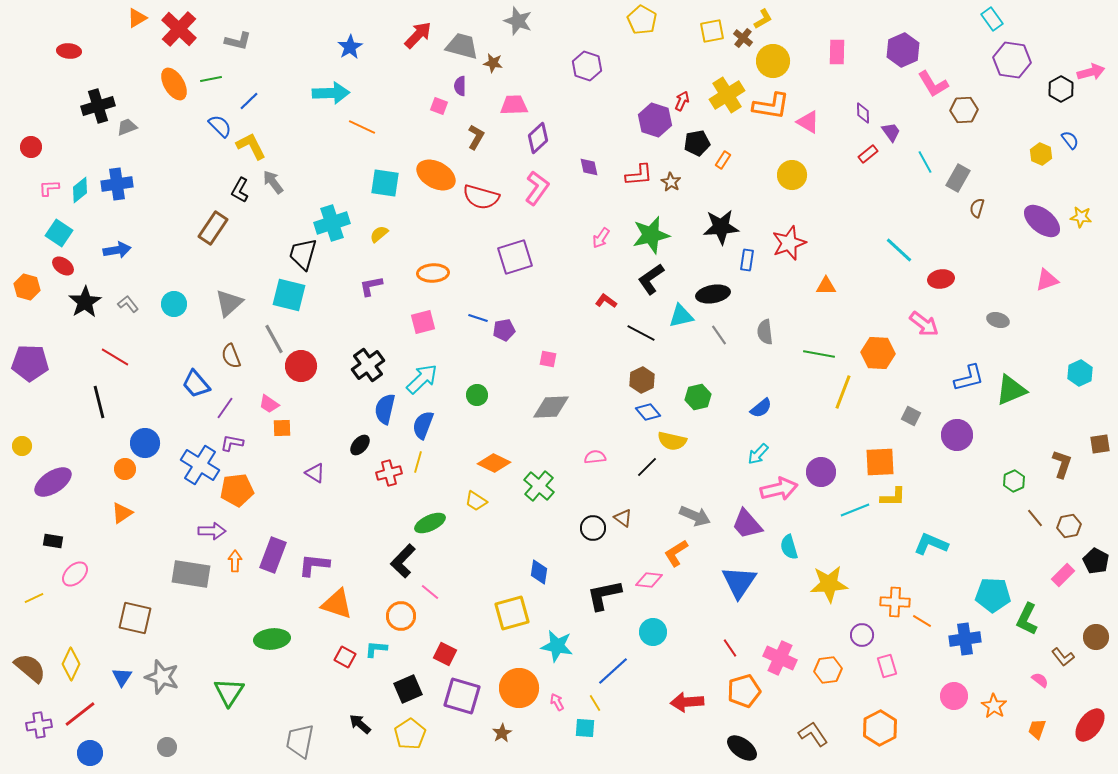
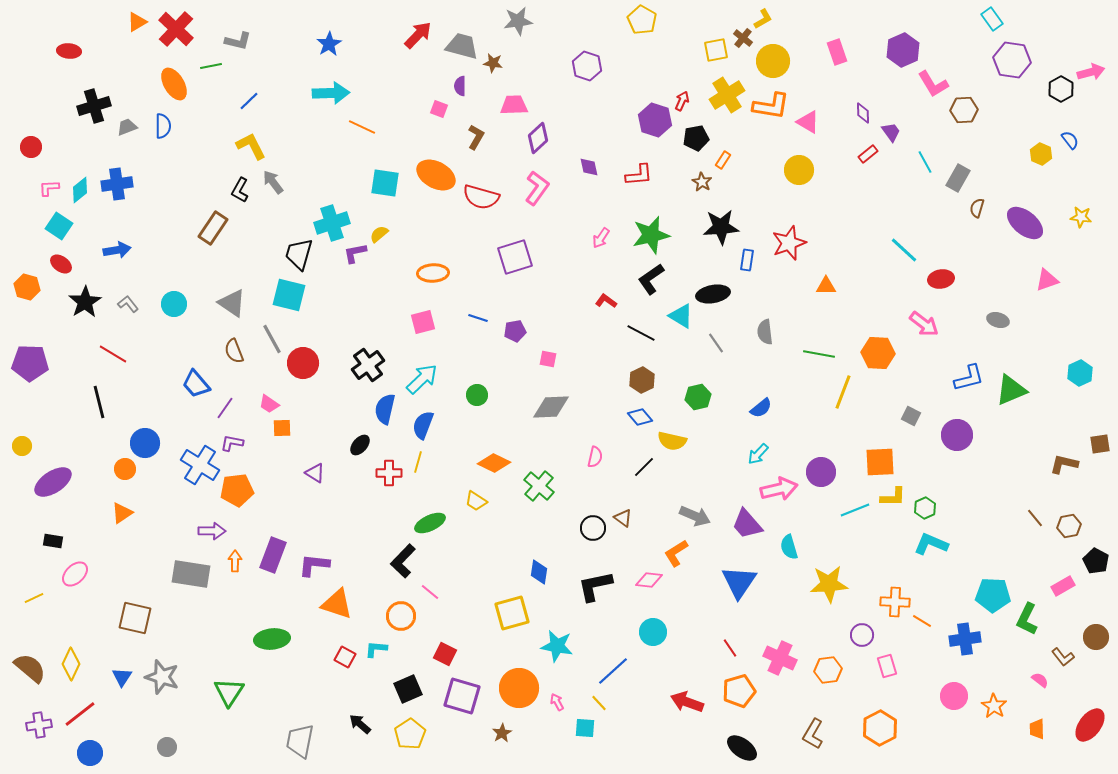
orange triangle at (137, 18): moved 4 px down
gray star at (518, 21): rotated 28 degrees counterclockwise
red cross at (179, 29): moved 3 px left
yellow square at (712, 31): moved 4 px right, 19 px down
blue star at (350, 47): moved 21 px left, 3 px up
pink rectangle at (837, 52): rotated 20 degrees counterclockwise
green line at (211, 79): moved 13 px up
black cross at (98, 106): moved 4 px left
pink square at (439, 106): moved 3 px down
blue semicircle at (220, 126): moved 57 px left; rotated 45 degrees clockwise
black pentagon at (697, 143): moved 1 px left, 5 px up
yellow circle at (792, 175): moved 7 px right, 5 px up
brown star at (671, 182): moved 31 px right
purple ellipse at (1042, 221): moved 17 px left, 2 px down
cyan square at (59, 233): moved 7 px up
cyan line at (899, 250): moved 5 px right
black trapezoid at (303, 254): moved 4 px left
red ellipse at (63, 266): moved 2 px left, 2 px up
purple L-shape at (371, 286): moved 16 px left, 33 px up
gray triangle at (229, 303): moved 3 px right; rotated 44 degrees counterclockwise
cyan triangle at (681, 316): rotated 44 degrees clockwise
purple pentagon at (504, 330): moved 11 px right, 1 px down
gray line at (719, 335): moved 3 px left, 8 px down
gray line at (274, 339): moved 2 px left
brown semicircle at (231, 356): moved 3 px right, 5 px up
red line at (115, 357): moved 2 px left, 3 px up
red circle at (301, 366): moved 2 px right, 3 px up
blue diamond at (648, 412): moved 8 px left, 5 px down
pink semicircle at (595, 457): rotated 110 degrees clockwise
brown L-shape at (1062, 464): moved 2 px right; rotated 96 degrees counterclockwise
black line at (647, 467): moved 3 px left
red cross at (389, 473): rotated 15 degrees clockwise
green hexagon at (1014, 481): moved 89 px left, 27 px down
pink rectangle at (1063, 575): moved 11 px down; rotated 15 degrees clockwise
black L-shape at (604, 595): moved 9 px left, 9 px up
orange pentagon at (744, 691): moved 5 px left
red arrow at (687, 702): rotated 24 degrees clockwise
yellow line at (595, 703): moved 4 px right; rotated 12 degrees counterclockwise
orange trapezoid at (1037, 729): rotated 20 degrees counterclockwise
brown L-shape at (813, 734): rotated 116 degrees counterclockwise
